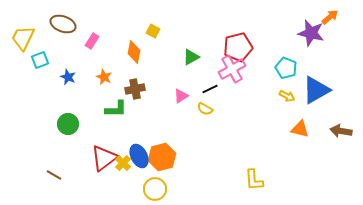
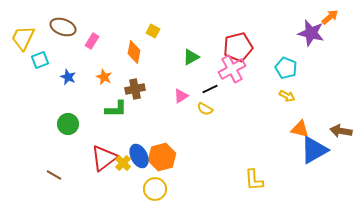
brown ellipse: moved 3 px down
blue triangle: moved 2 px left, 60 px down
